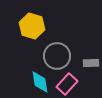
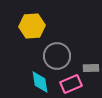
yellow hexagon: rotated 20 degrees counterclockwise
gray rectangle: moved 5 px down
pink rectangle: moved 4 px right; rotated 25 degrees clockwise
